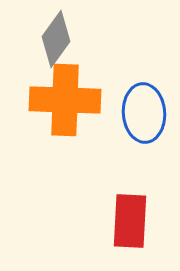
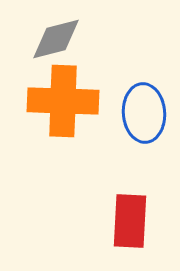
gray diamond: rotated 40 degrees clockwise
orange cross: moved 2 px left, 1 px down
